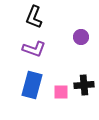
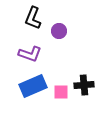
black L-shape: moved 1 px left, 1 px down
purple circle: moved 22 px left, 6 px up
purple L-shape: moved 4 px left, 5 px down
blue rectangle: moved 1 px right, 1 px down; rotated 52 degrees clockwise
